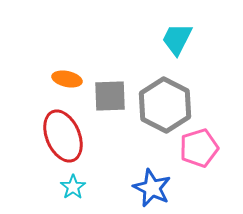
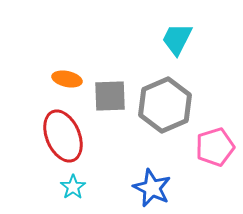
gray hexagon: rotated 10 degrees clockwise
pink pentagon: moved 16 px right, 1 px up
